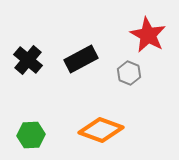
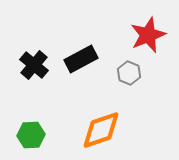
red star: rotated 21 degrees clockwise
black cross: moved 6 px right, 5 px down
orange diamond: rotated 39 degrees counterclockwise
